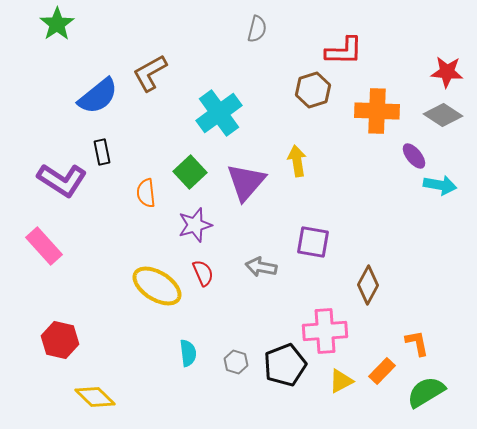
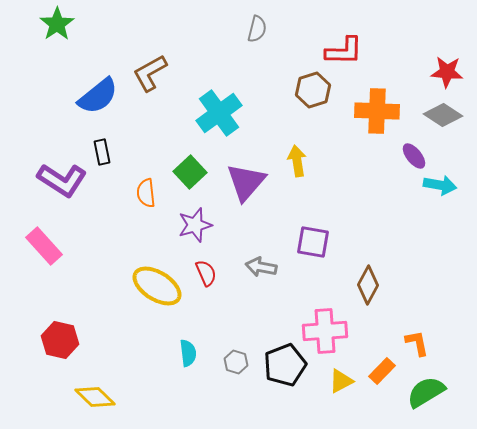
red semicircle: moved 3 px right
